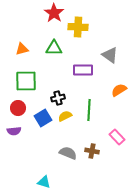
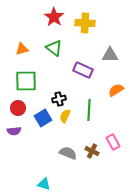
red star: moved 4 px down
yellow cross: moved 7 px right, 4 px up
green triangle: rotated 36 degrees clockwise
gray triangle: rotated 36 degrees counterclockwise
purple rectangle: rotated 24 degrees clockwise
orange semicircle: moved 3 px left
black cross: moved 1 px right, 1 px down
yellow semicircle: rotated 40 degrees counterclockwise
pink rectangle: moved 4 px left, 5 px down; rotated 14 degrees clockwise
brown cross: rotated 16 degrees clockwise
cyan triangle: moved 2 px down
